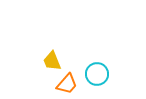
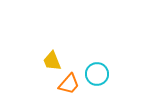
orange trapezoid: moved 2 px right
